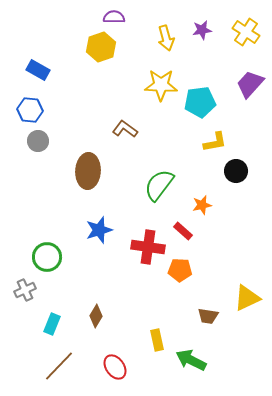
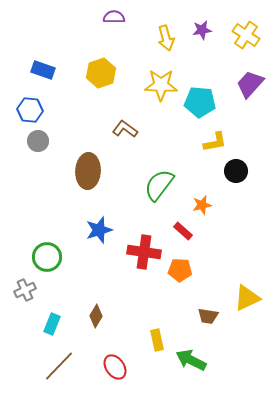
yellow cross: moved 3 px down
yellow hexagon: moved 26 px down
blue rectangle: moved 5 px right; rotated 10 degrees counterclockwise
cyan pentagon: rotated 12 degrees clockwise
red cross: moved 4 px left, 5 px down
